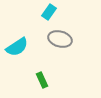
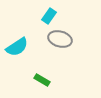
cyan rectangle: moved 4 px down
green rectangle: rotated 35 degrees counterclockwise
